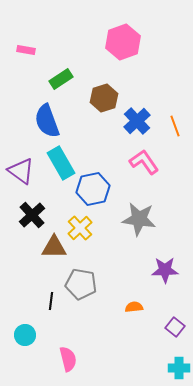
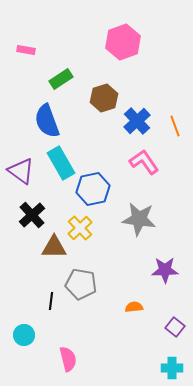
cyan circle: moved 1 px left
cyan cross: moved 7 px left
